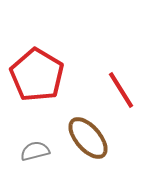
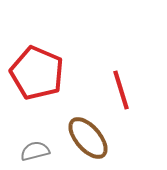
red pentagon: moved 2 px up; rotated 8 degrees counterclockwise
red line: rotated 15 degrees clockwise
